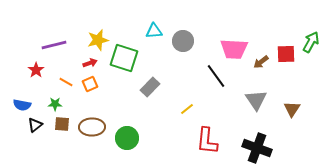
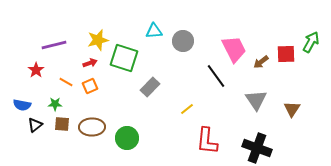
pink trapezoid: rotated 120 degrees counterclockwise
orange square: moved 2 px down
